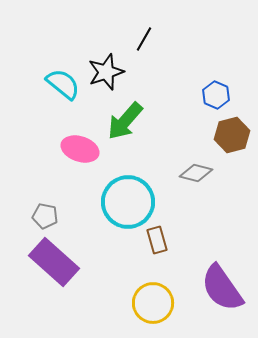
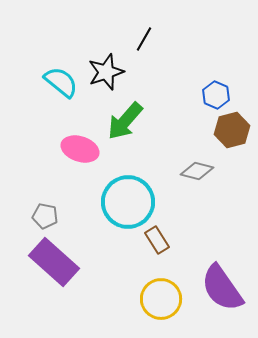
cyan semicircle: moved 2 px left, 2 px up
brown hexagon: moved 5 px up
gray diamond: moved 1 px right, 2 px up
brown rectangle: rotated 16 degrees counterclockwise
yellow circle: moved 8 px right, 4 px up
